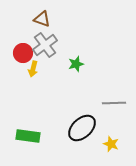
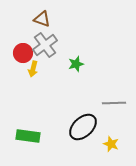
black ellipse: moved 1 px right, 1 px up
